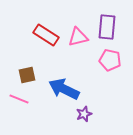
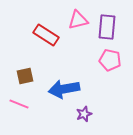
pink triangle: moved 17 px up
brown square: moved 2 px left, 1 px down
blue arrow: rotated 36 degrees counterclockwise
pink line: moved 5 px down
